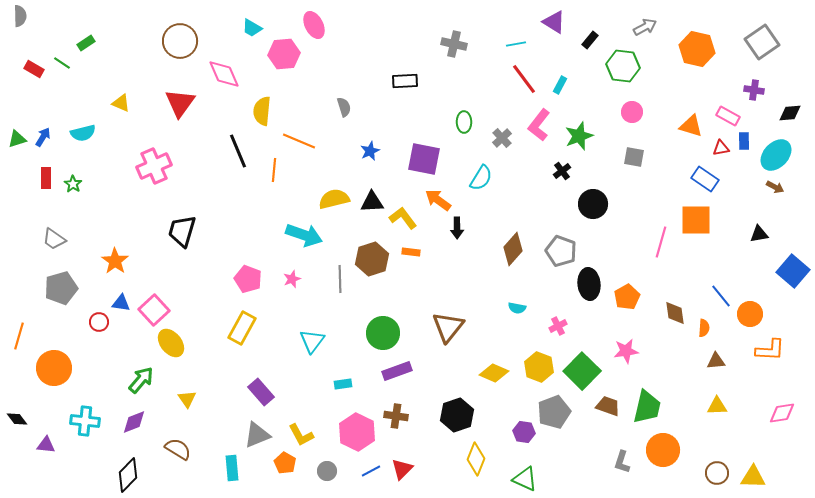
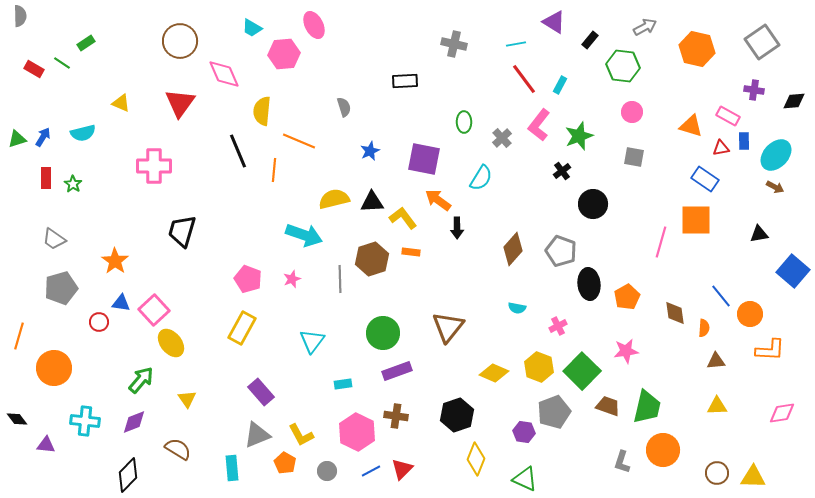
black diamond at (790, 113): moved 4 px right, 12 px up
pink cross at (154, 166): rotated 24 degrees clockwise
